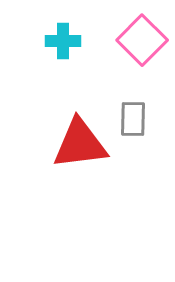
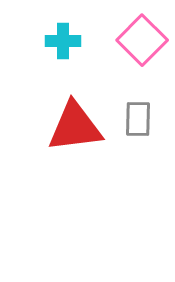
gray rectangle: moved 5 px right
red triangle: moved 5 px left, 17 px up
